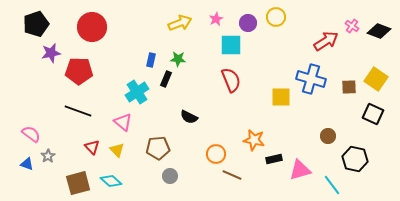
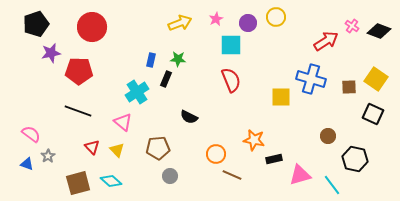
pink triangle at (300, 170): moved 5 px down
